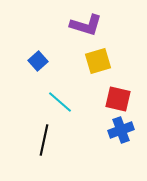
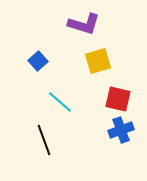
purple L-shape: moved 2 px left, 1 px up
black line: rotated 32 degrees counterclockwise
